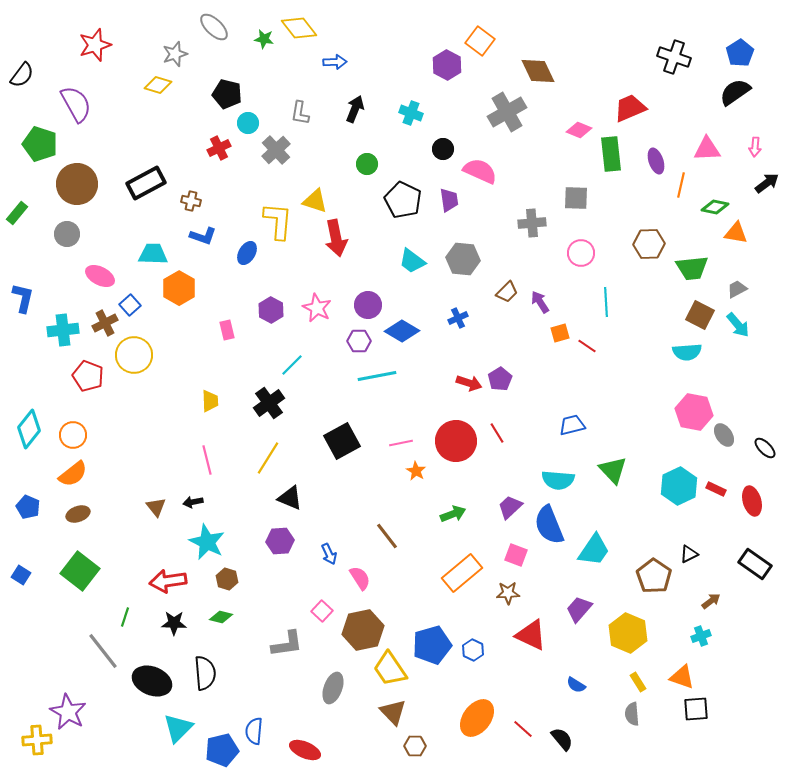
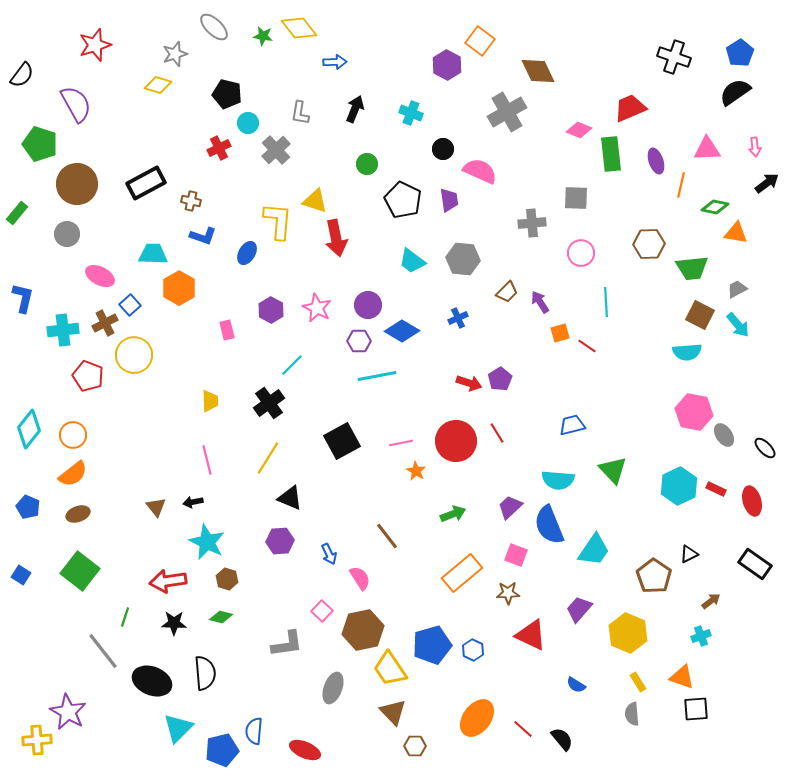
green star at (264, 39): moved 1 px left, 3 px up
pink arrow at (755, 147): rotated 12 degrees counterclockwise
